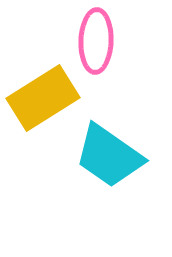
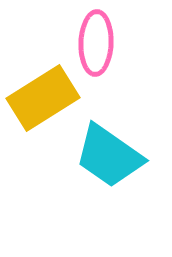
pink ellipse: moved 2 px down
